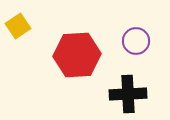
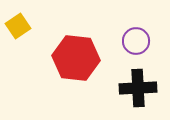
red hexagon: moved 1 px left, 3 px down; rotated 9 degrees clockwise
black cross: moved 10 px right, 6 px up
